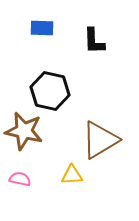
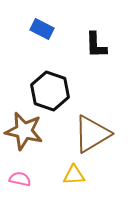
blue rectangle: moved 1 px down; rotated 25 degrees clockwise
black L-shape: moved 2 px right, 4 px down
black hexagon: rotated 6 degrees clockwise
brown triangle: moved 8 px left, 6 px up
yellow triangle: moved 2 px right
